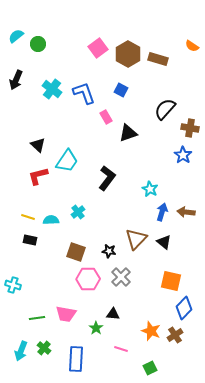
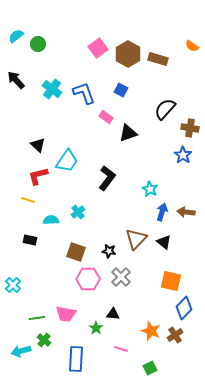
black arrow at (16, 80): rotated 114 degrees clockwise
pink rectangle at (106, 117): rotated 24 degrees counterclockwise
yellow line at (28, 217): moved 17 px up
cyan cross at (13, 285): rotated 28 degrees clockwise
green cross at (44, 348): moved 8 px up
cyan arrow at (21, 351): rotated 54 degrees clockwise
